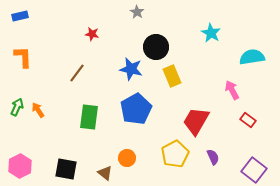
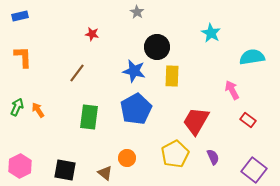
black circle: moved 1 px right
blue star: moved 3 px right, 2 px down
yellow rectangle: rotated 25 degrees clockwise
black square: moved 1 px left, 1 px down
